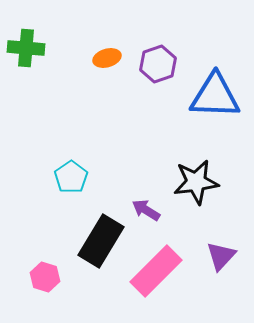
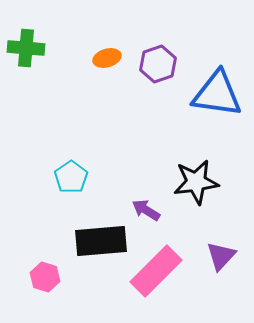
blue triangle: moved 2 px right, 2 px up; rotated 6 degrees clockwise
black rectangle: rotated 54 degrees clockwise
